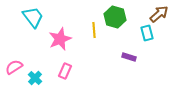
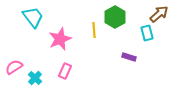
green hexagon: rotated 15 degrees clockwise
